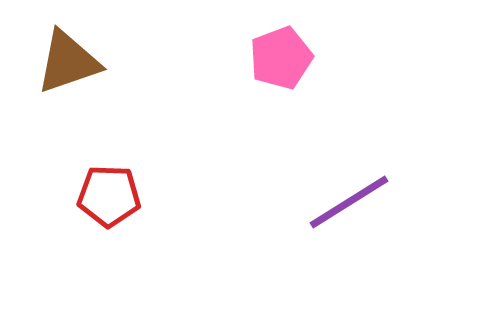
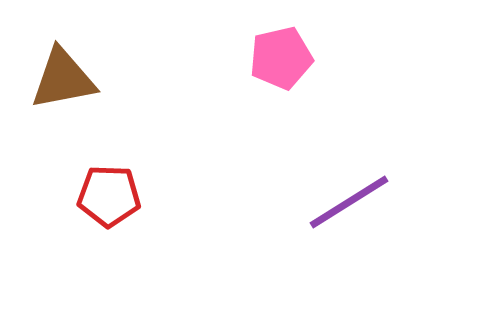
pink pentagon: rotated 8 degrees clockwise
brown triangle: moved 5 px left, 17 px down; rotated 8 degrees clockwise
